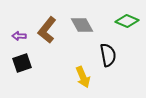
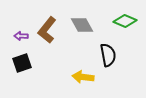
green diamond: moved 2 px left
purple arrow: moved 2 px right
yellow arrow: rotated 120 degrees clockwise
